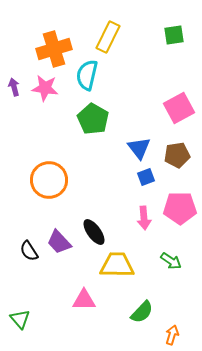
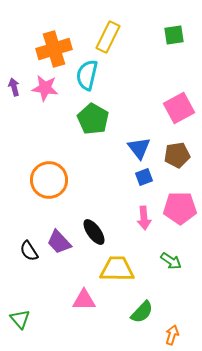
blue square: moved 2 px left
yellow trapezoid: moved 4 px down
